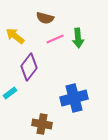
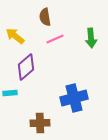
brown semicircle: moved 1 px up; rotated 66 degrees clockwise
green arrow: moved 13 px right
purple diamond: moved 3 px left; rotated 12 degrees clockwise
cyan rectangle: rotated 32 degrees clockwise
brown cross: moved 2 px left, 1 px up; rotated 12 degrees counterclockwise
